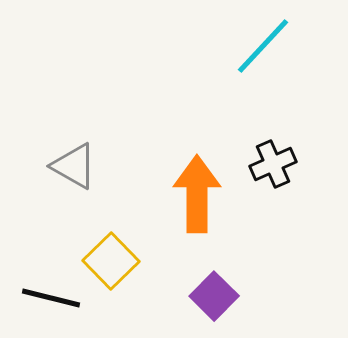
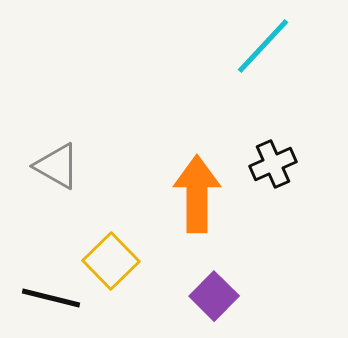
gray triangle: moved 17 px left
